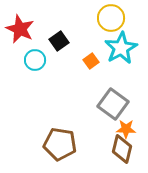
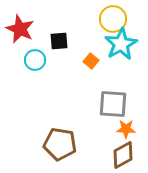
yellow circle: moved 2 px right, 1 px down
black square: rotated 30 degrees clockwise
cyan star: moved 4 px up
orange square: rotated 14 degrees counterclockwise
gray square: rotated 32 degrees counterclockwise
brown diamond: moved 1 px right, 6 px down; rotated 48 degrees clockwise
